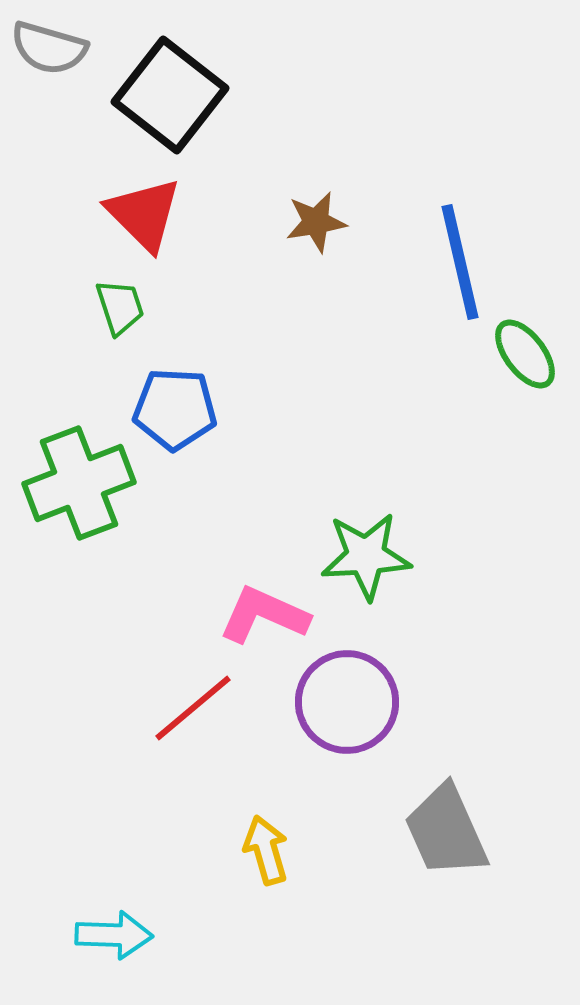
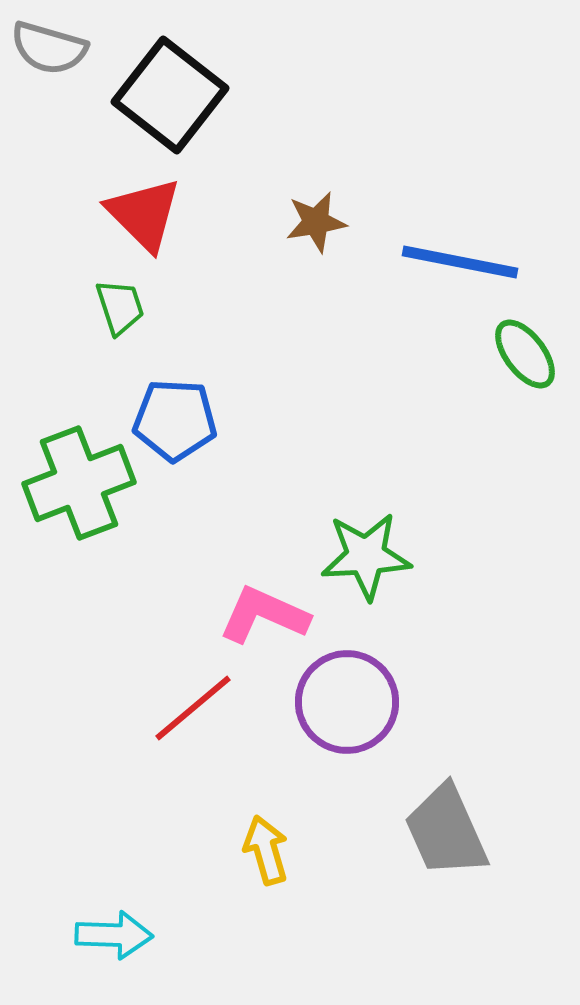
blue line: rotated 66 degrees counterclockwise
blue pentagon: moved 11 px down
